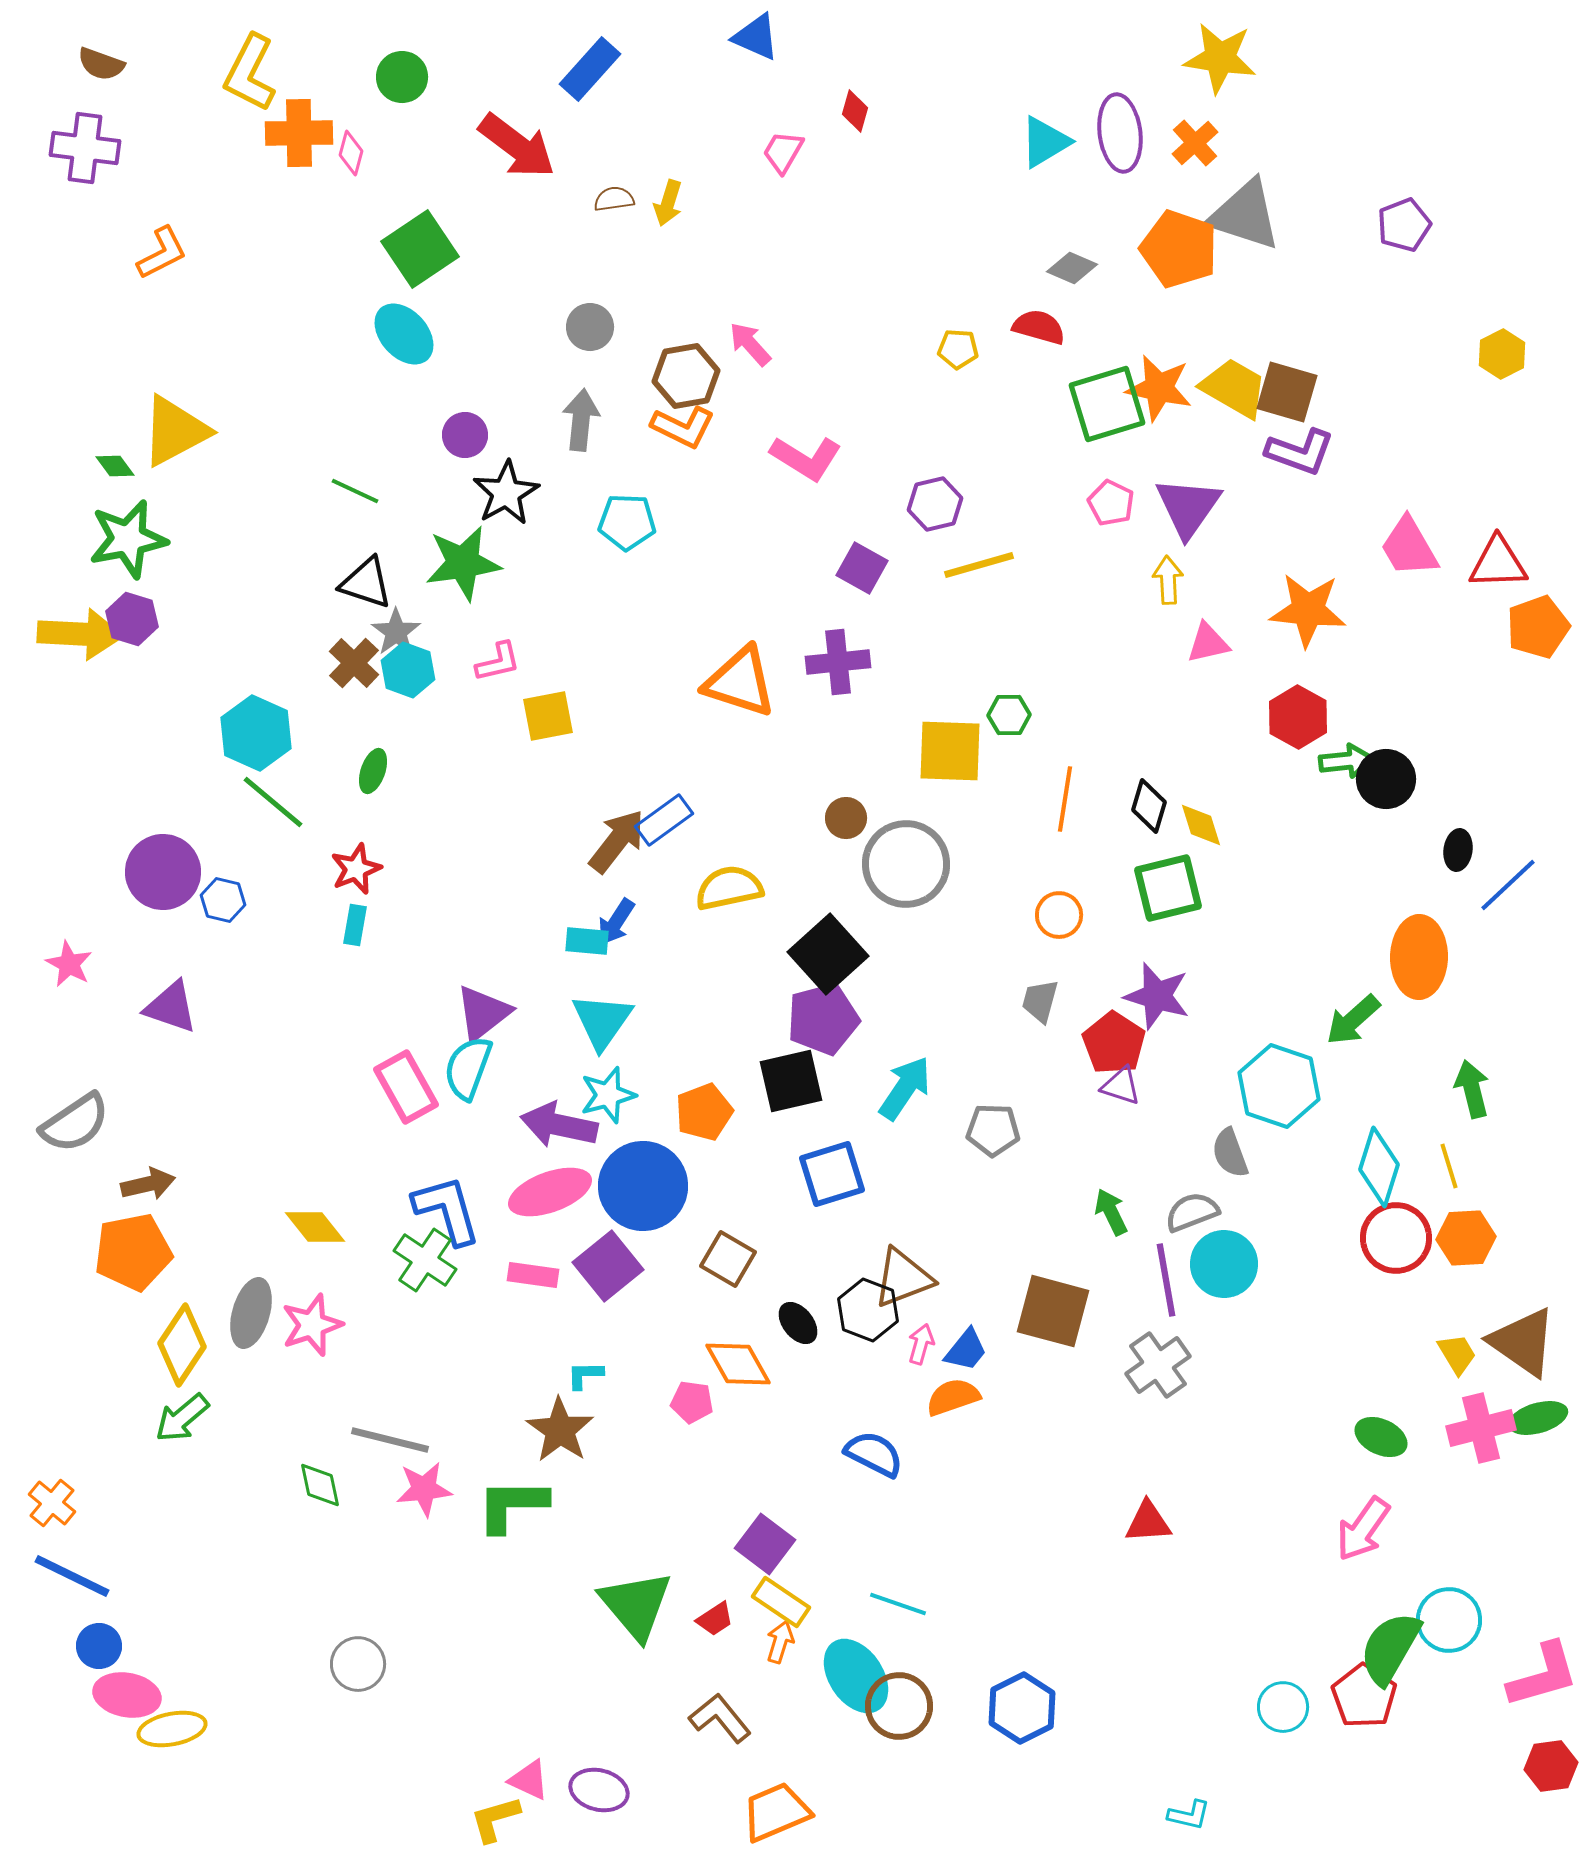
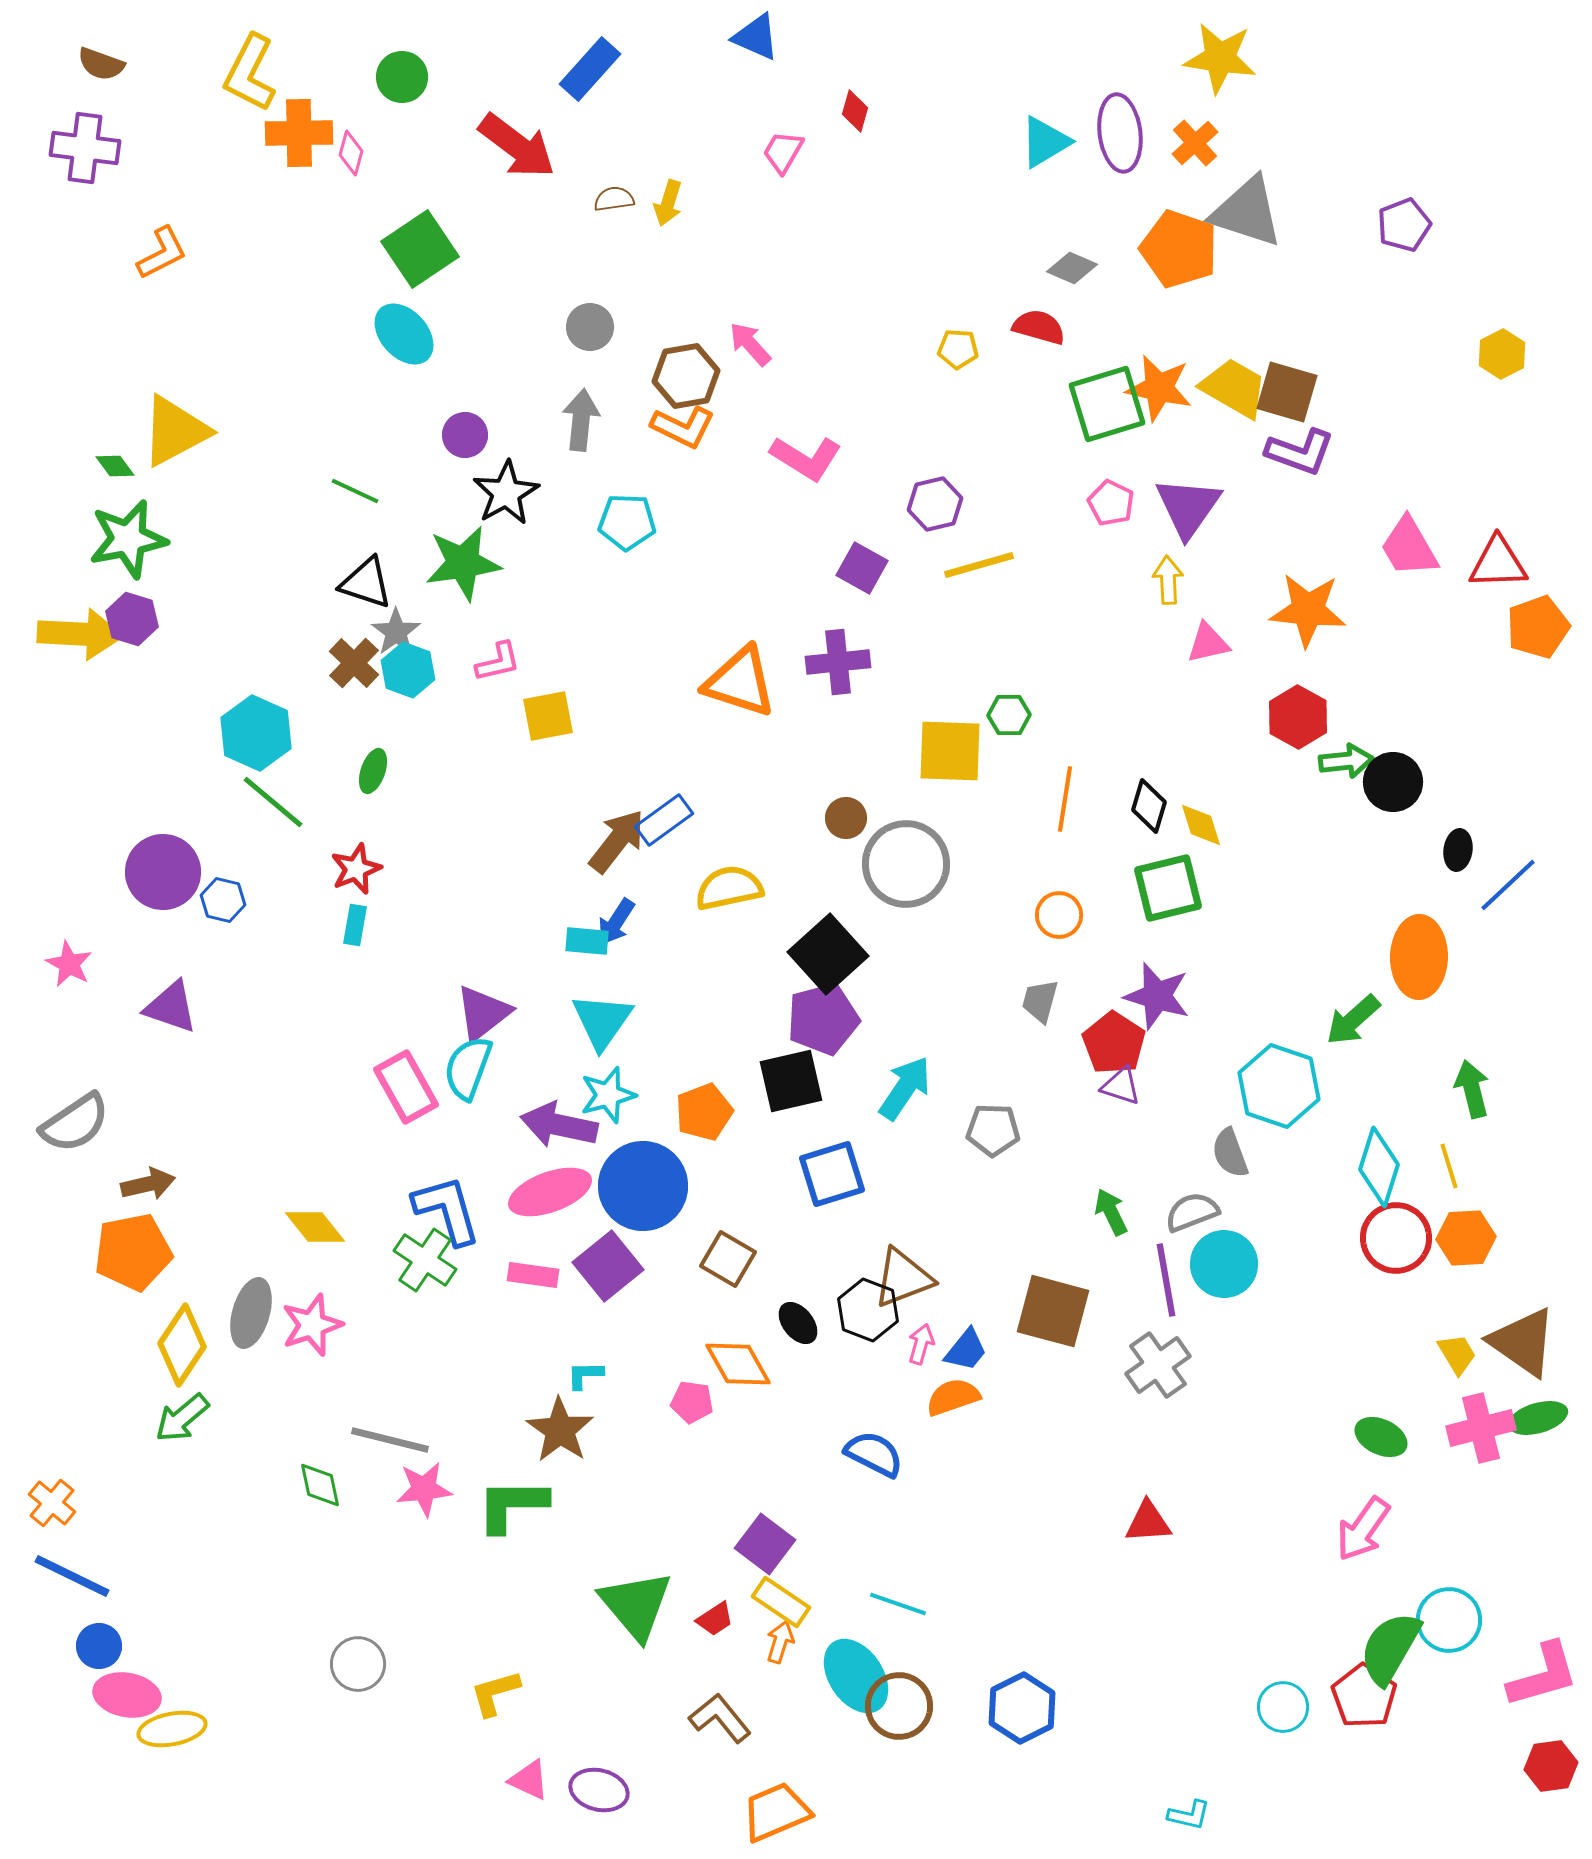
gray triangle at (1245, 215): moved 2 px right, 3 px up
black circle at (1386, 779): moved 7 px right, 3 px down
yellow L-shape at (495, 1819): moved 126 px up
